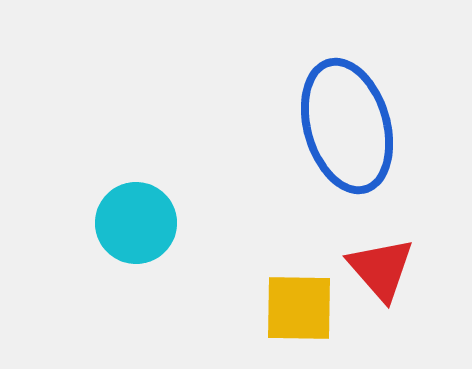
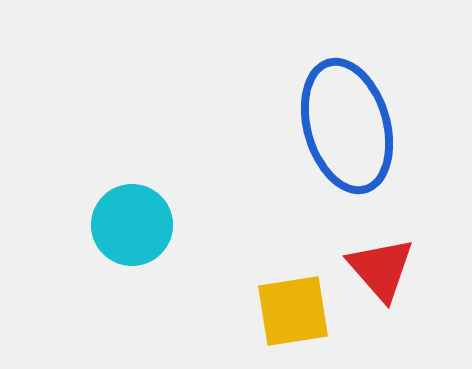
cyan circle: moved 4 px left, 2 px down
yellow square: moved 6 px left, 3 px down; rotated 10 degrees counterclockwise
